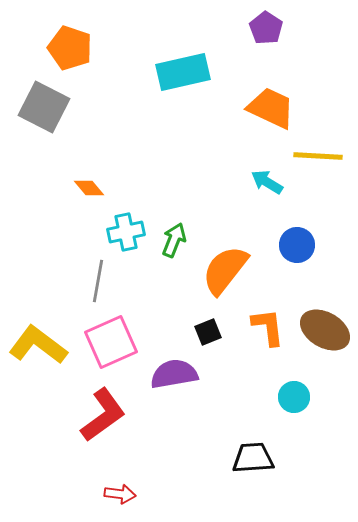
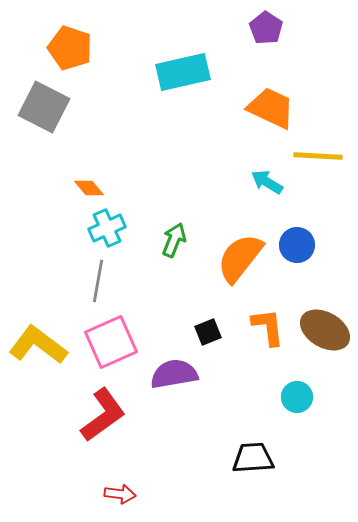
cyan cross: moved 19 px left, 4 px up; rotated 12 degrees counterclockwise
orange semicircle: moved 15 px right, 12 px up
cyan circle: moved 3 px right
